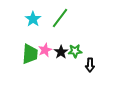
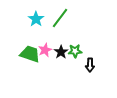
cyan star: moved 3 px right
green trapezoid: rotated 75 degrees counterclockwise
